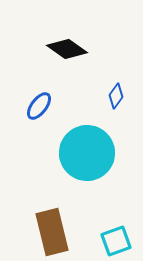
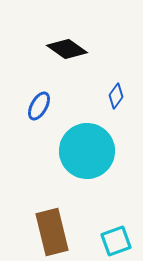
blue ellipse: rotated 8 degrees counterclockwise
cyan circle: moved 2 px up
